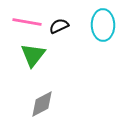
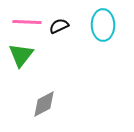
pink line: rotated 8 degrees counterclockwise
green triangle: moved 12 px left
gray diamond: moved 2 px right
